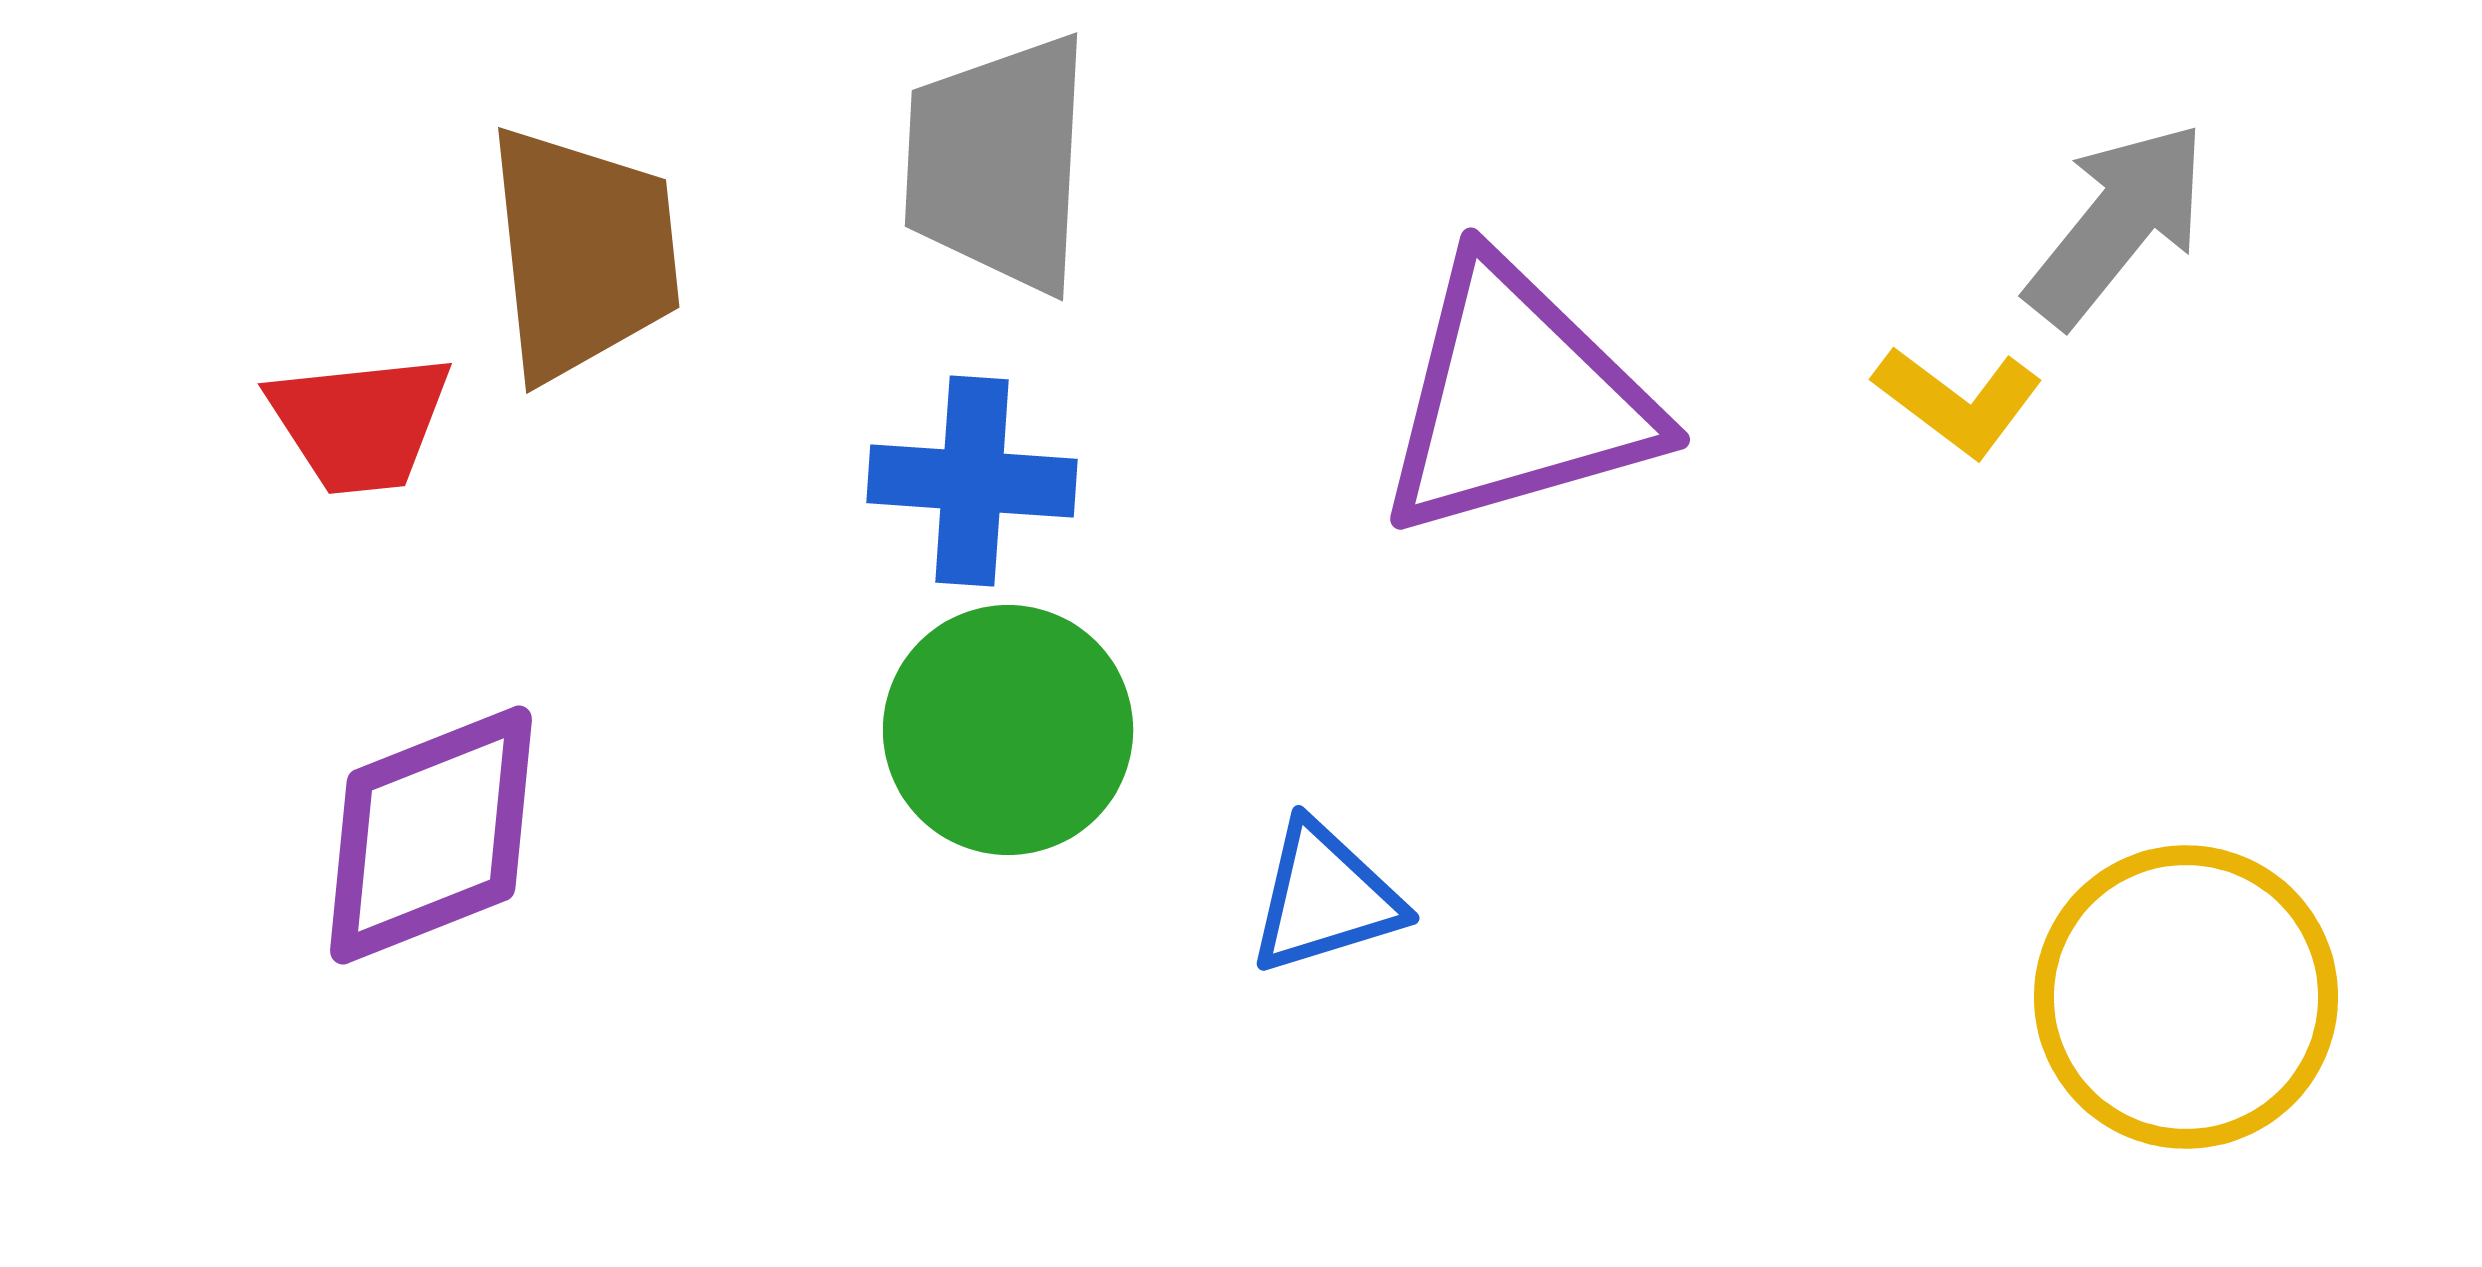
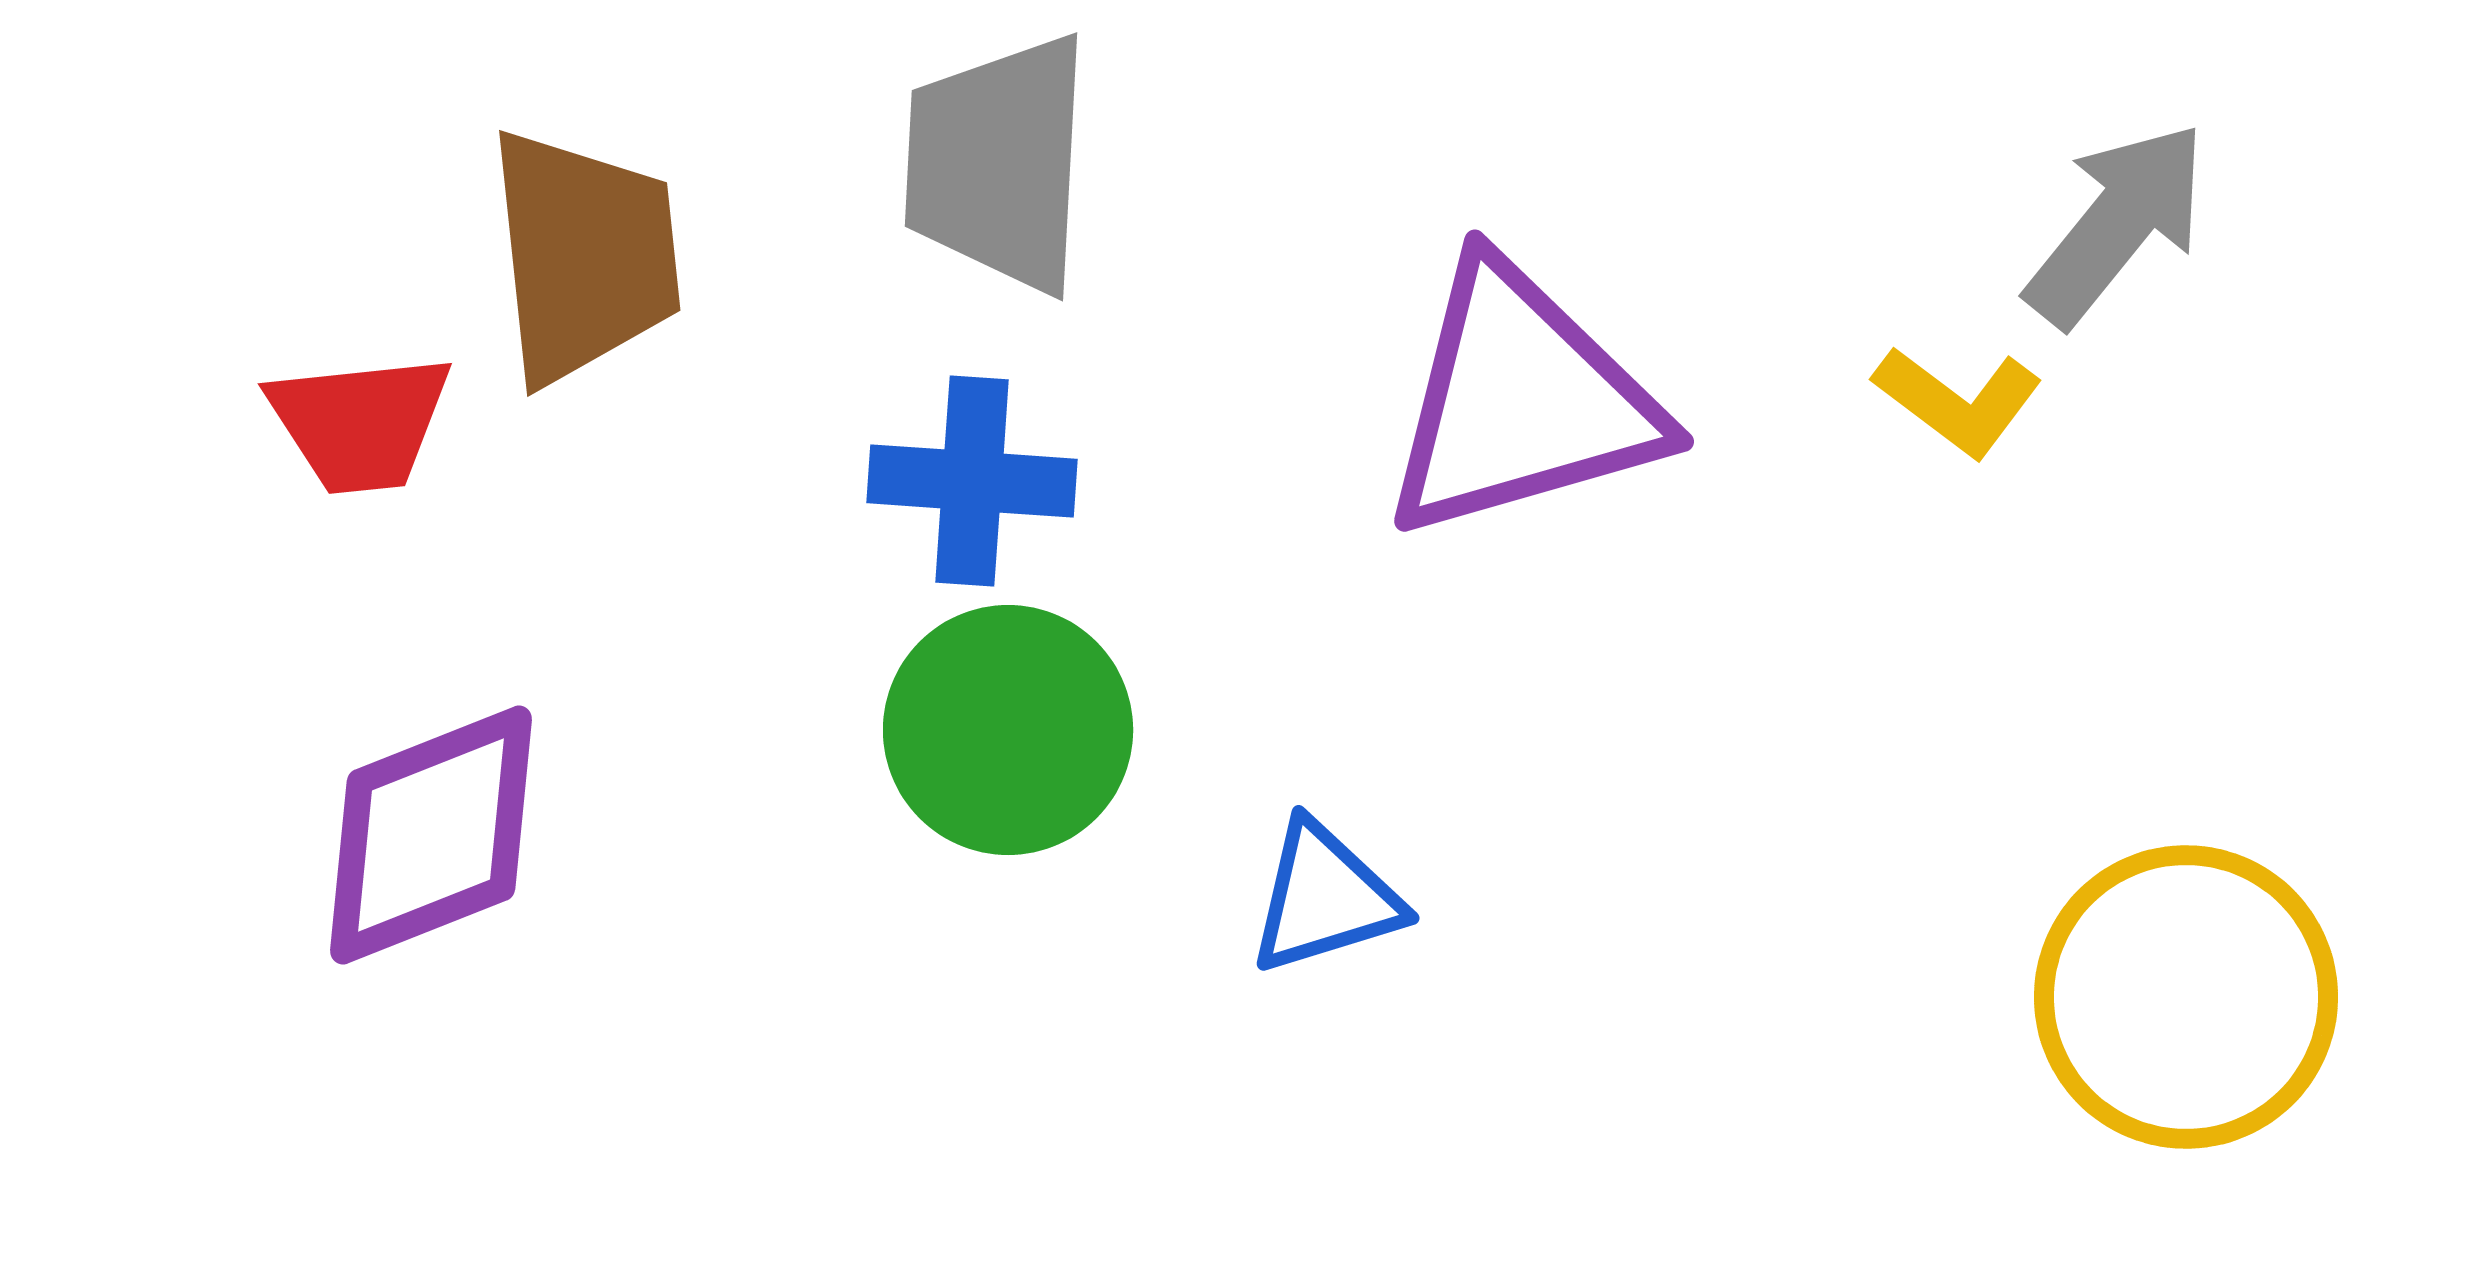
brown trapezoid: moved 1 px right, 3 px down
purple triangle: moved 4 px right, 2 px down
